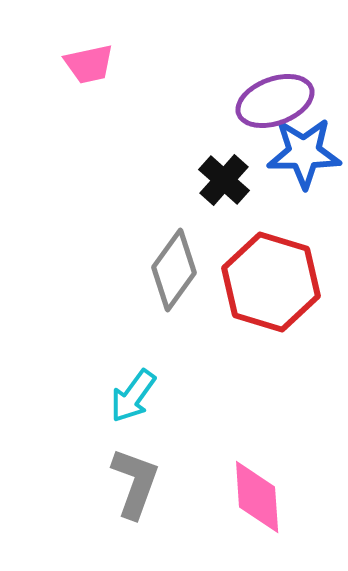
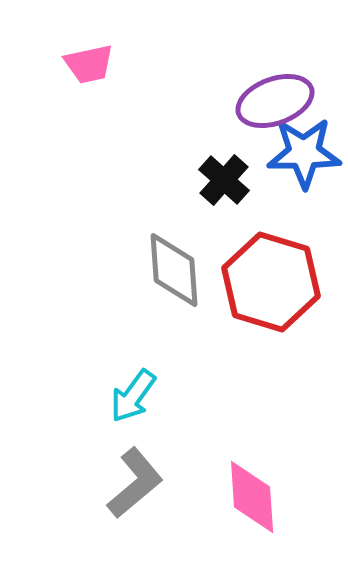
gray diamond: rotated 40 degrees counterclockwise
gray L-shape: rotated 30 degrees clockwise
pink diamond: moved 5 px left
